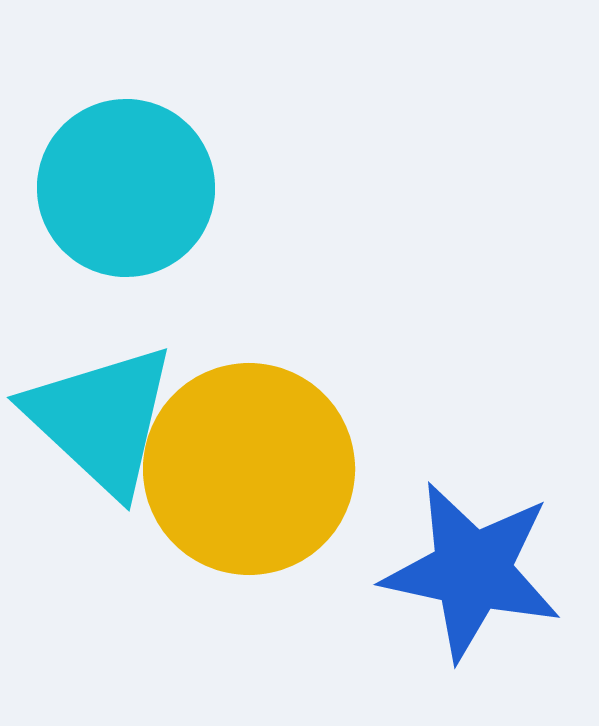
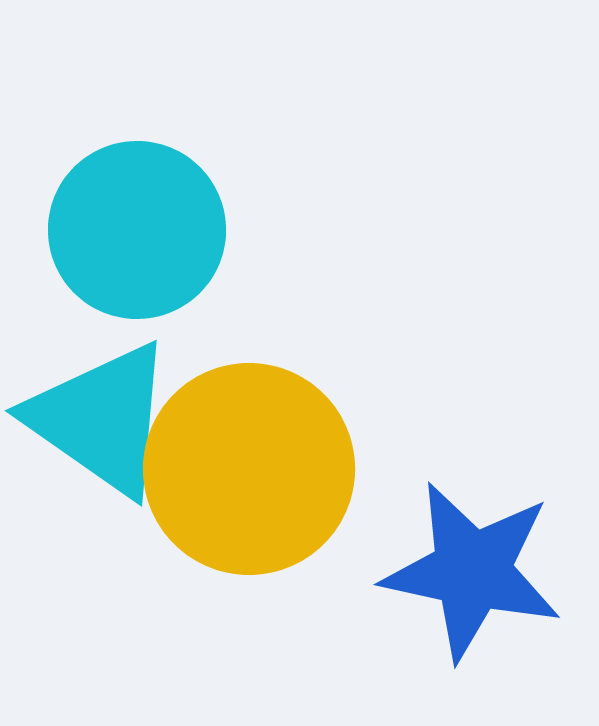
cyan circle: moved 11 px right, 42 px down
cyan triangle: rotated 8 degrees counterclockwise
